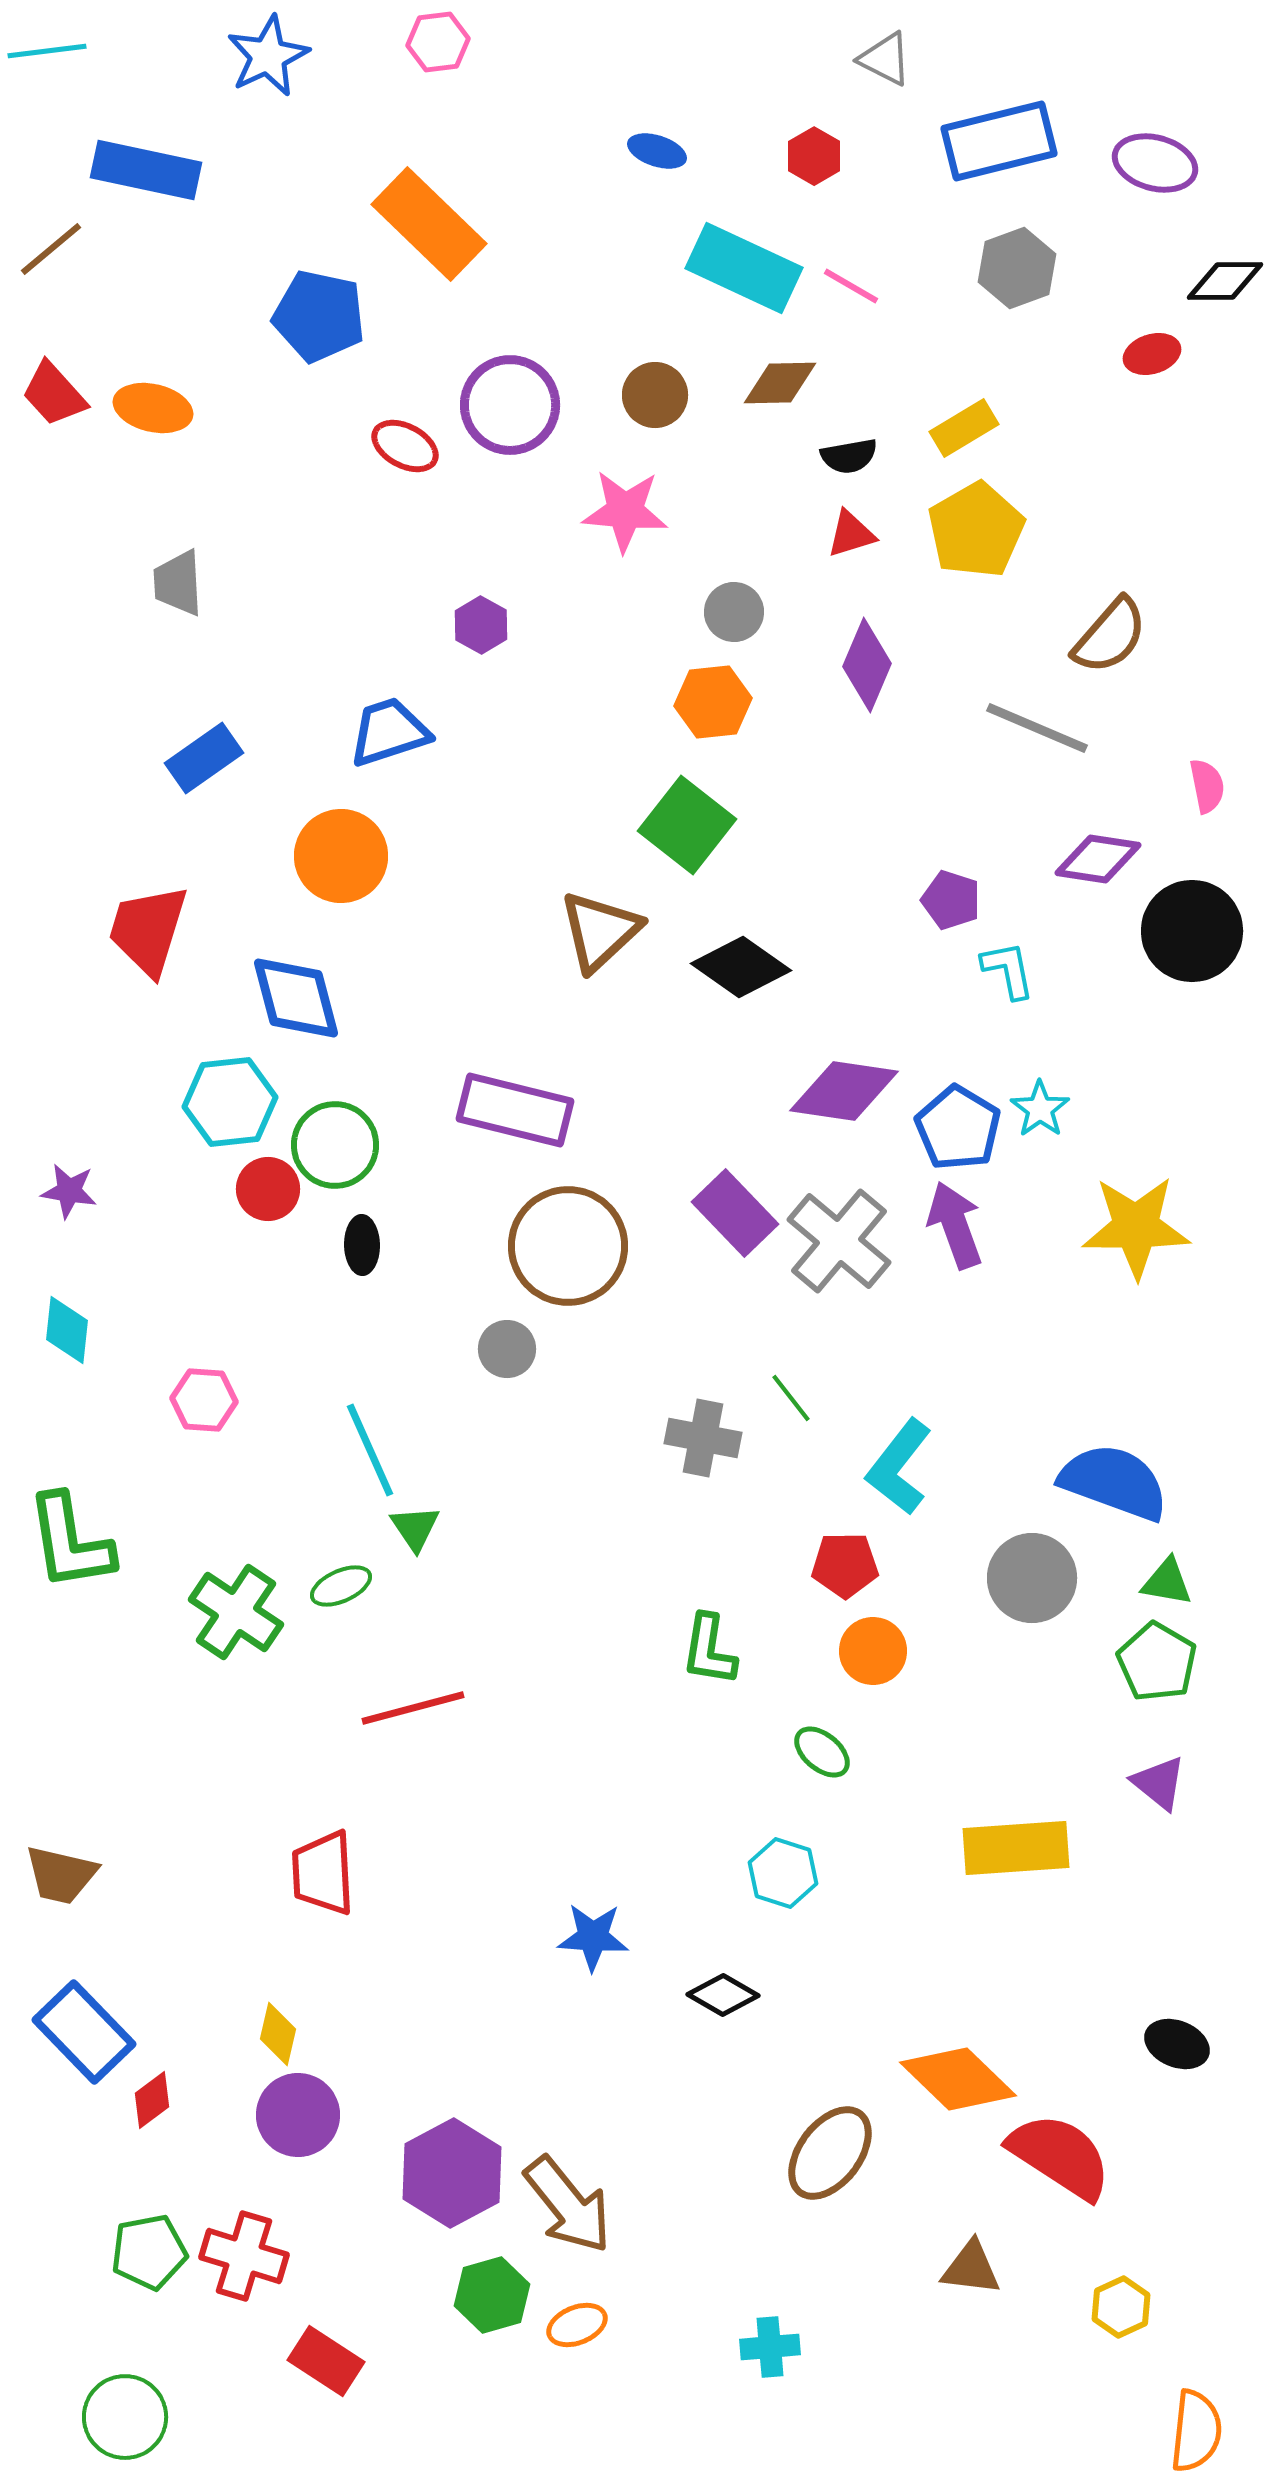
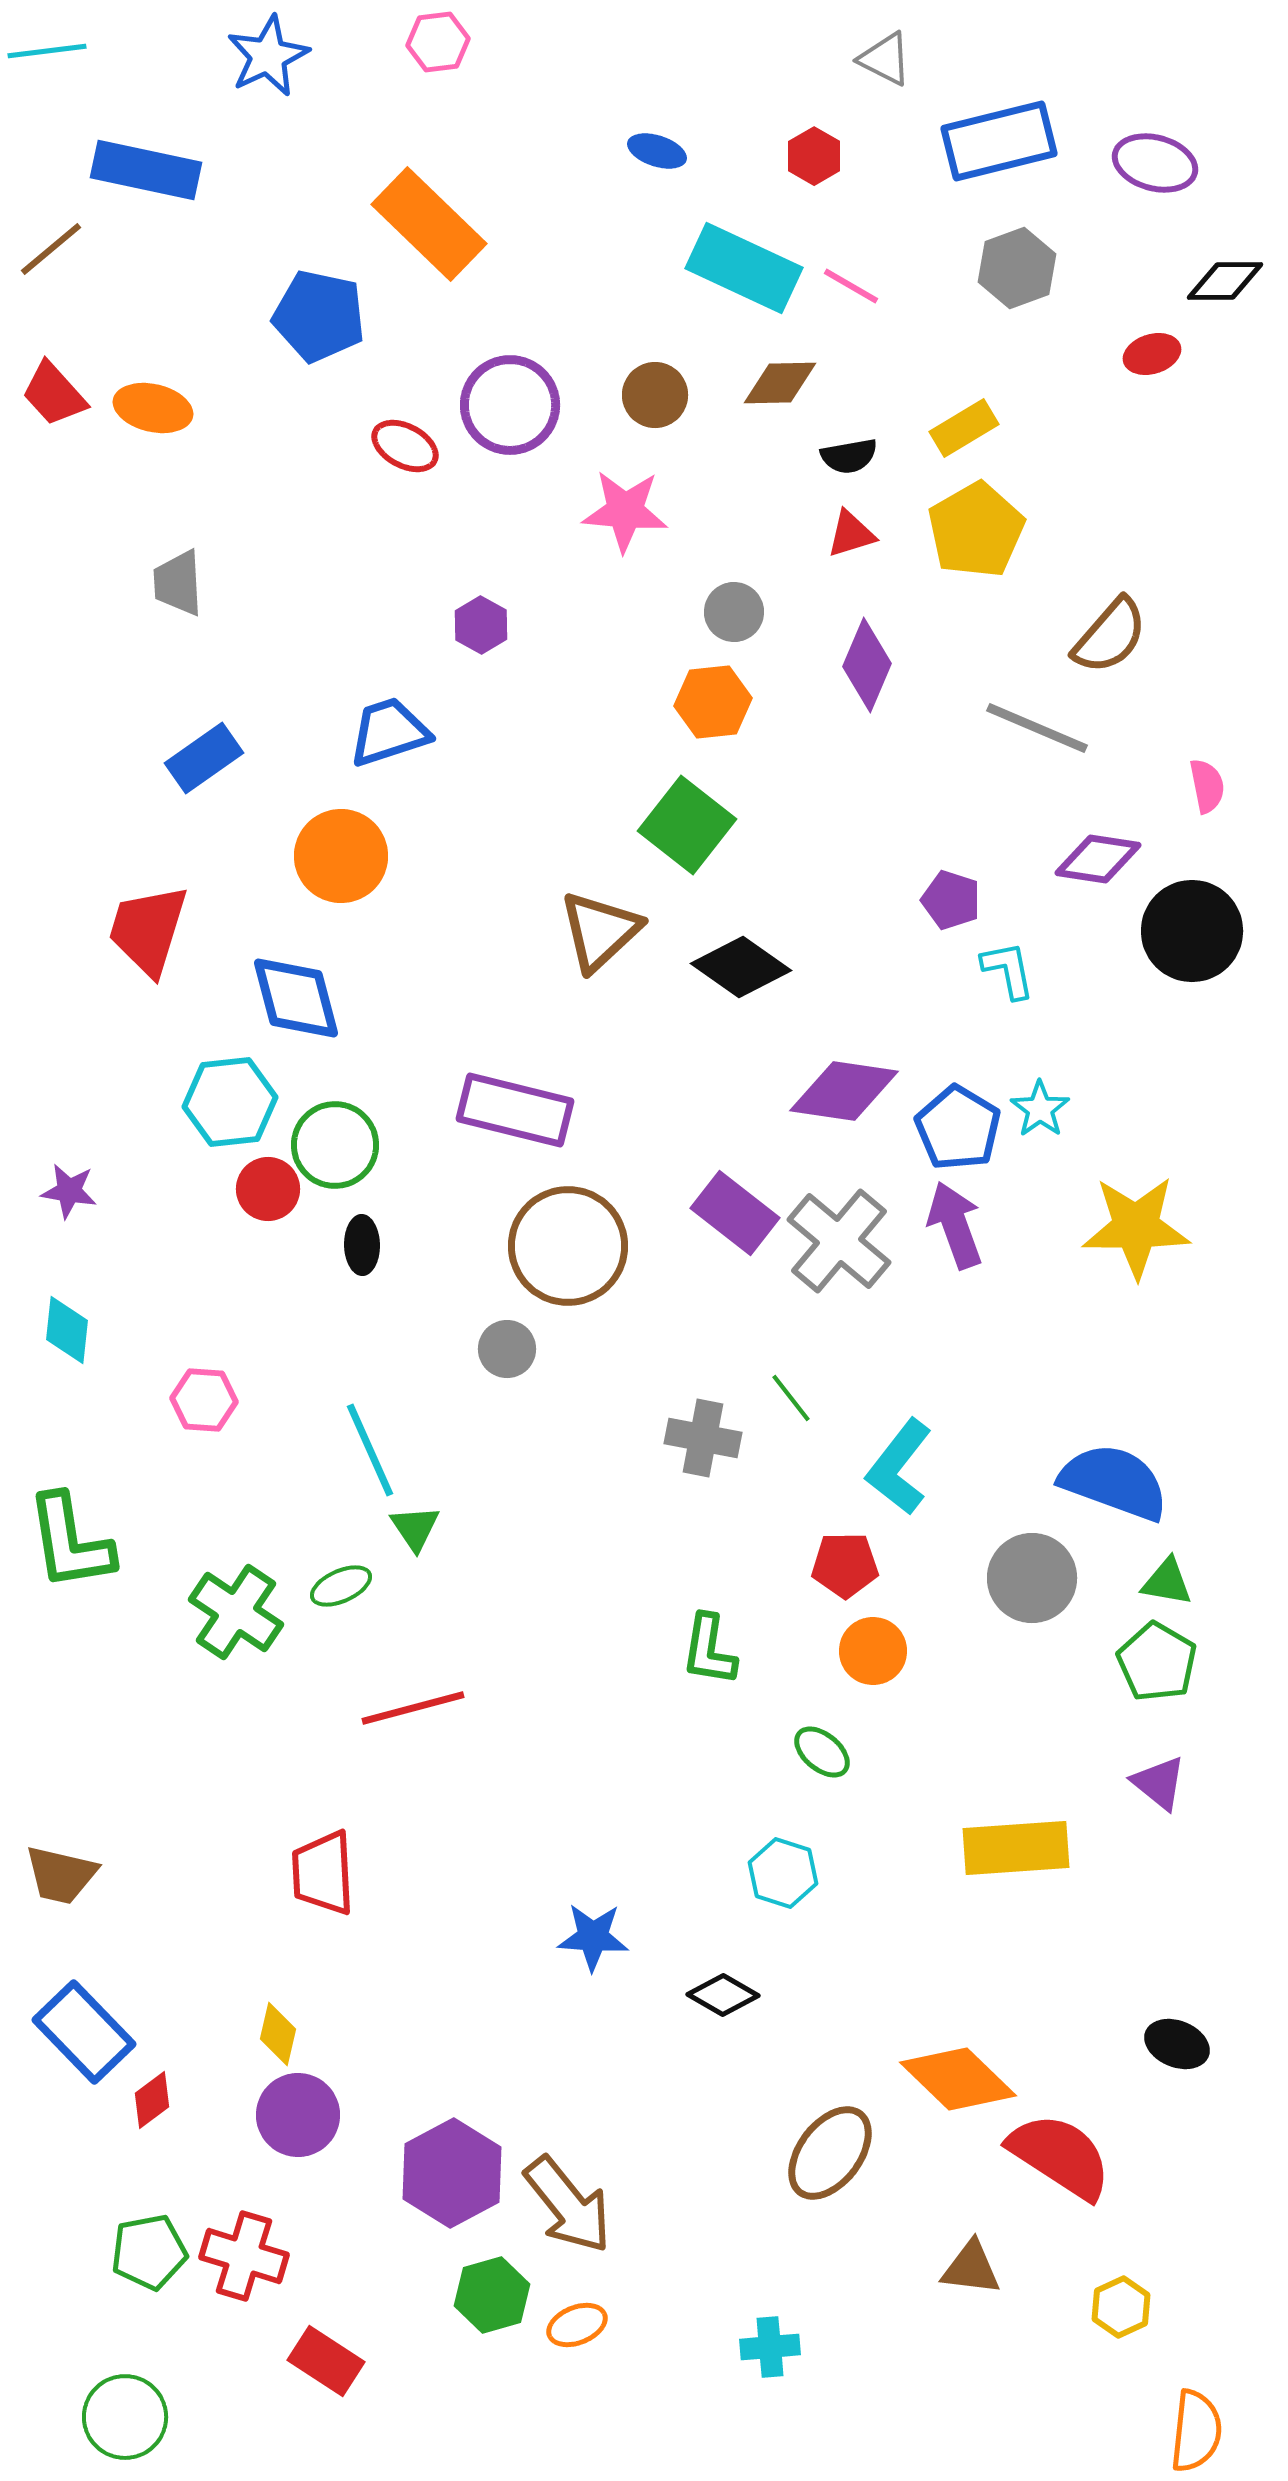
purple rectangle at (735, 1213): rotated 8 degrees counterclockwise
